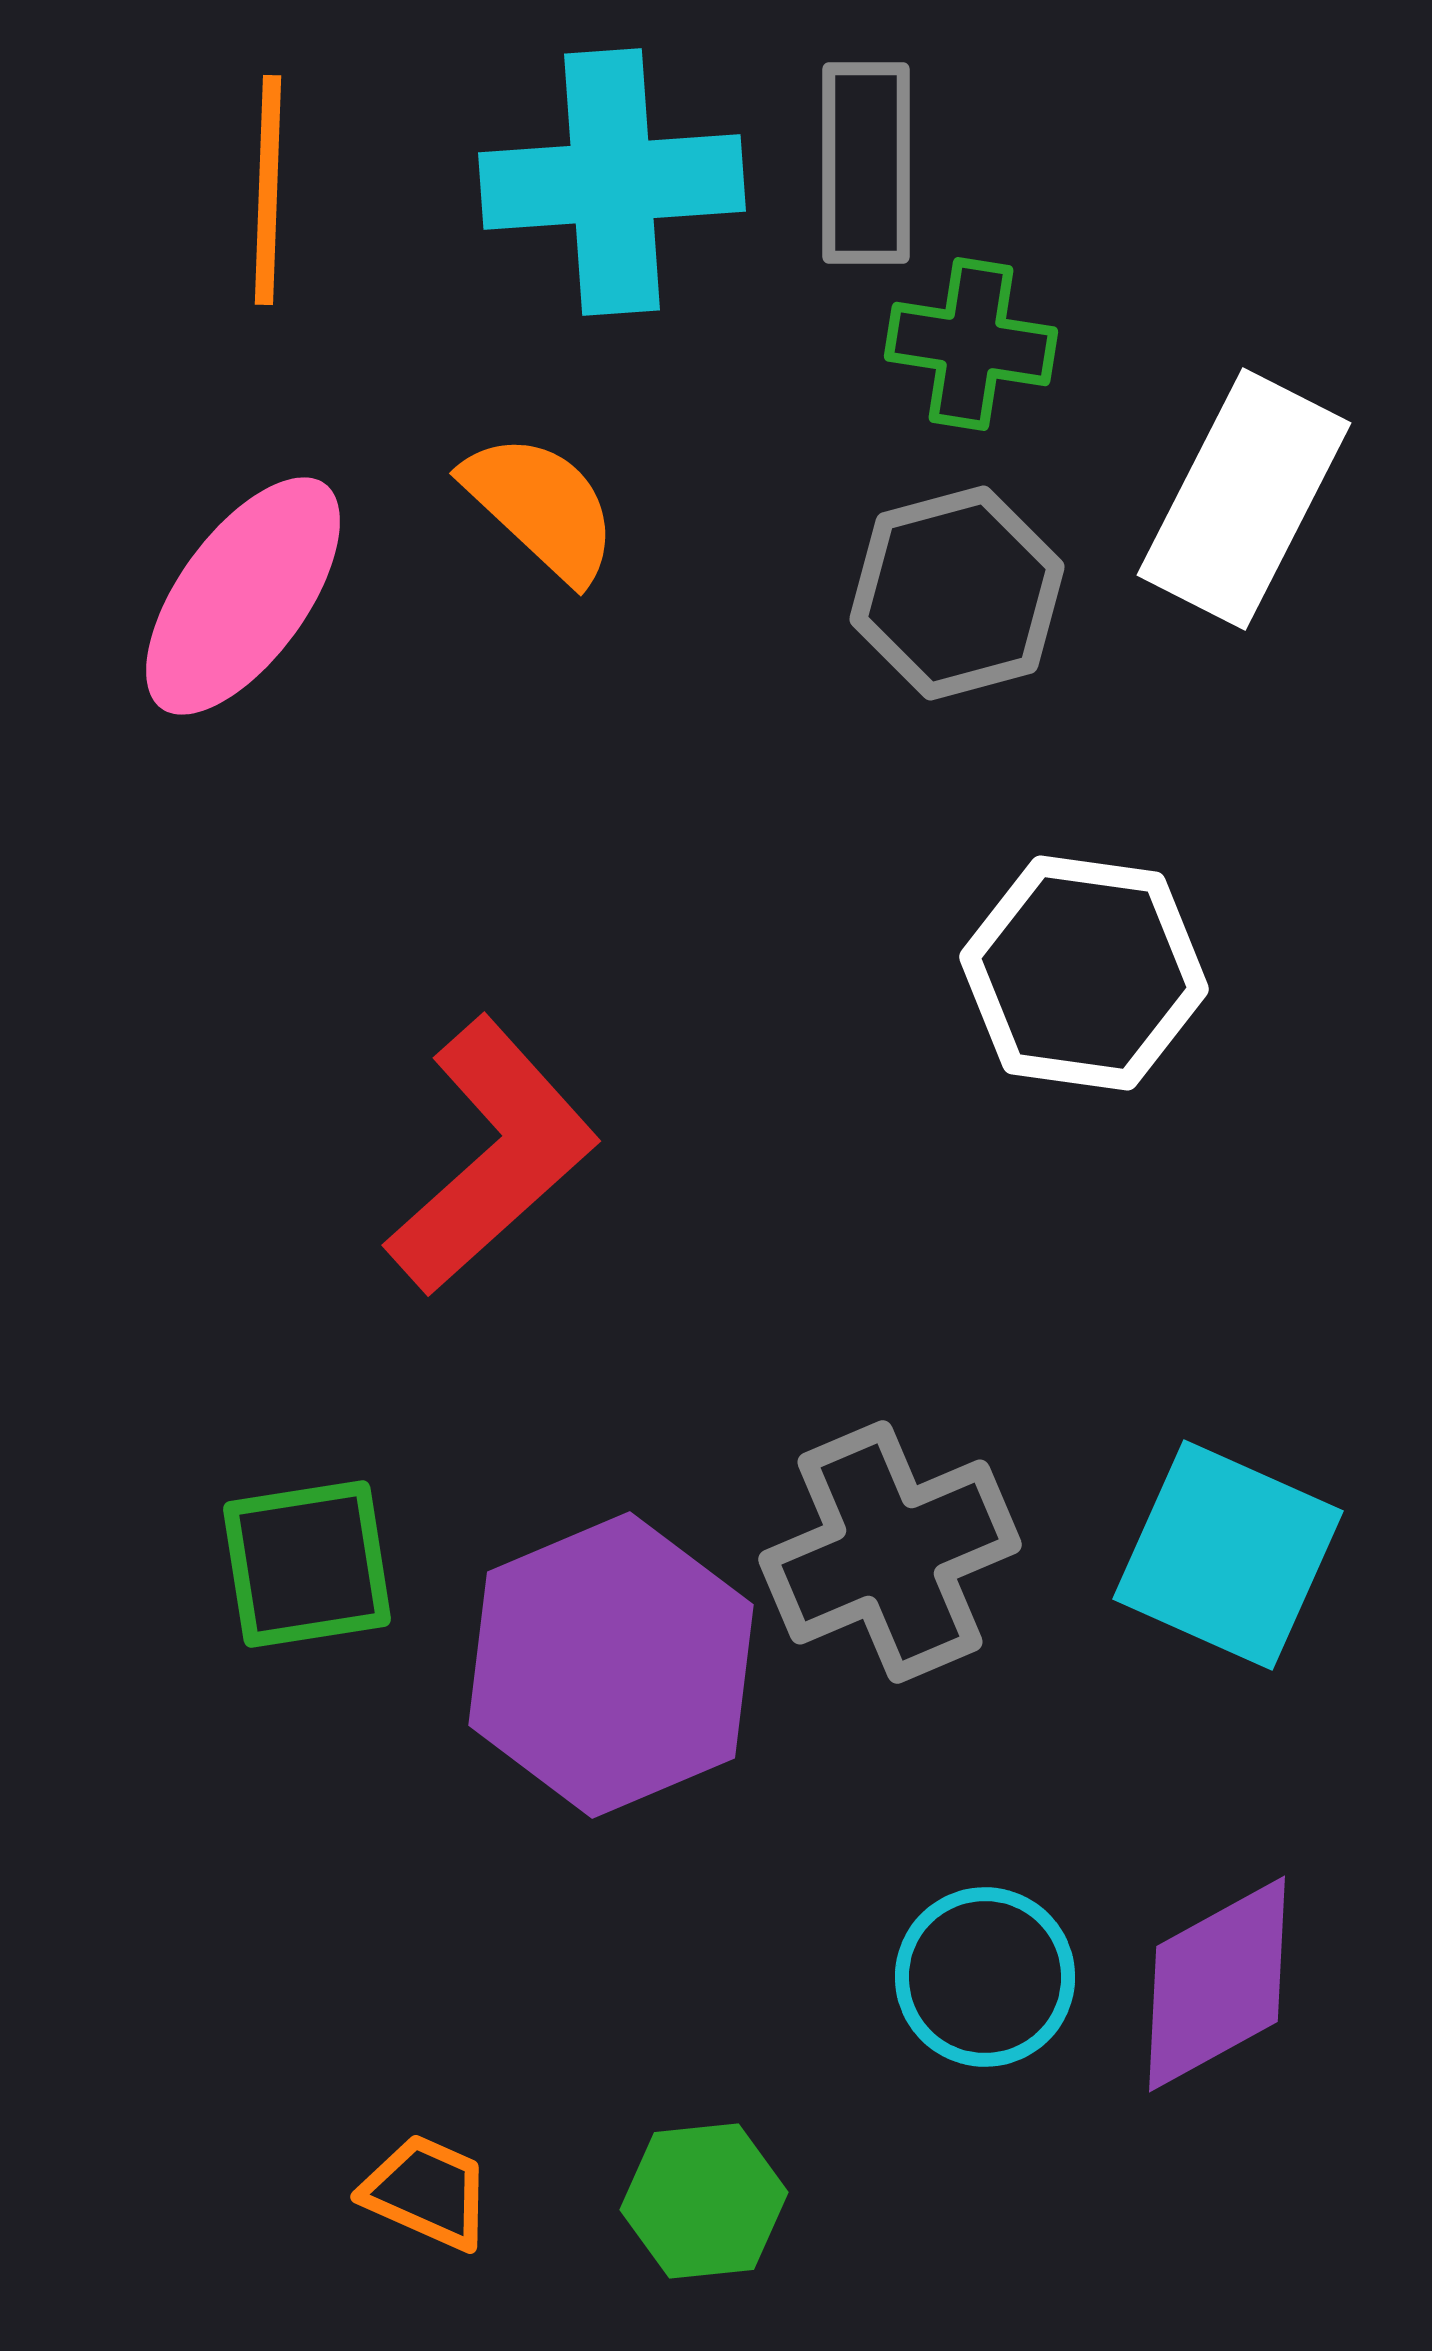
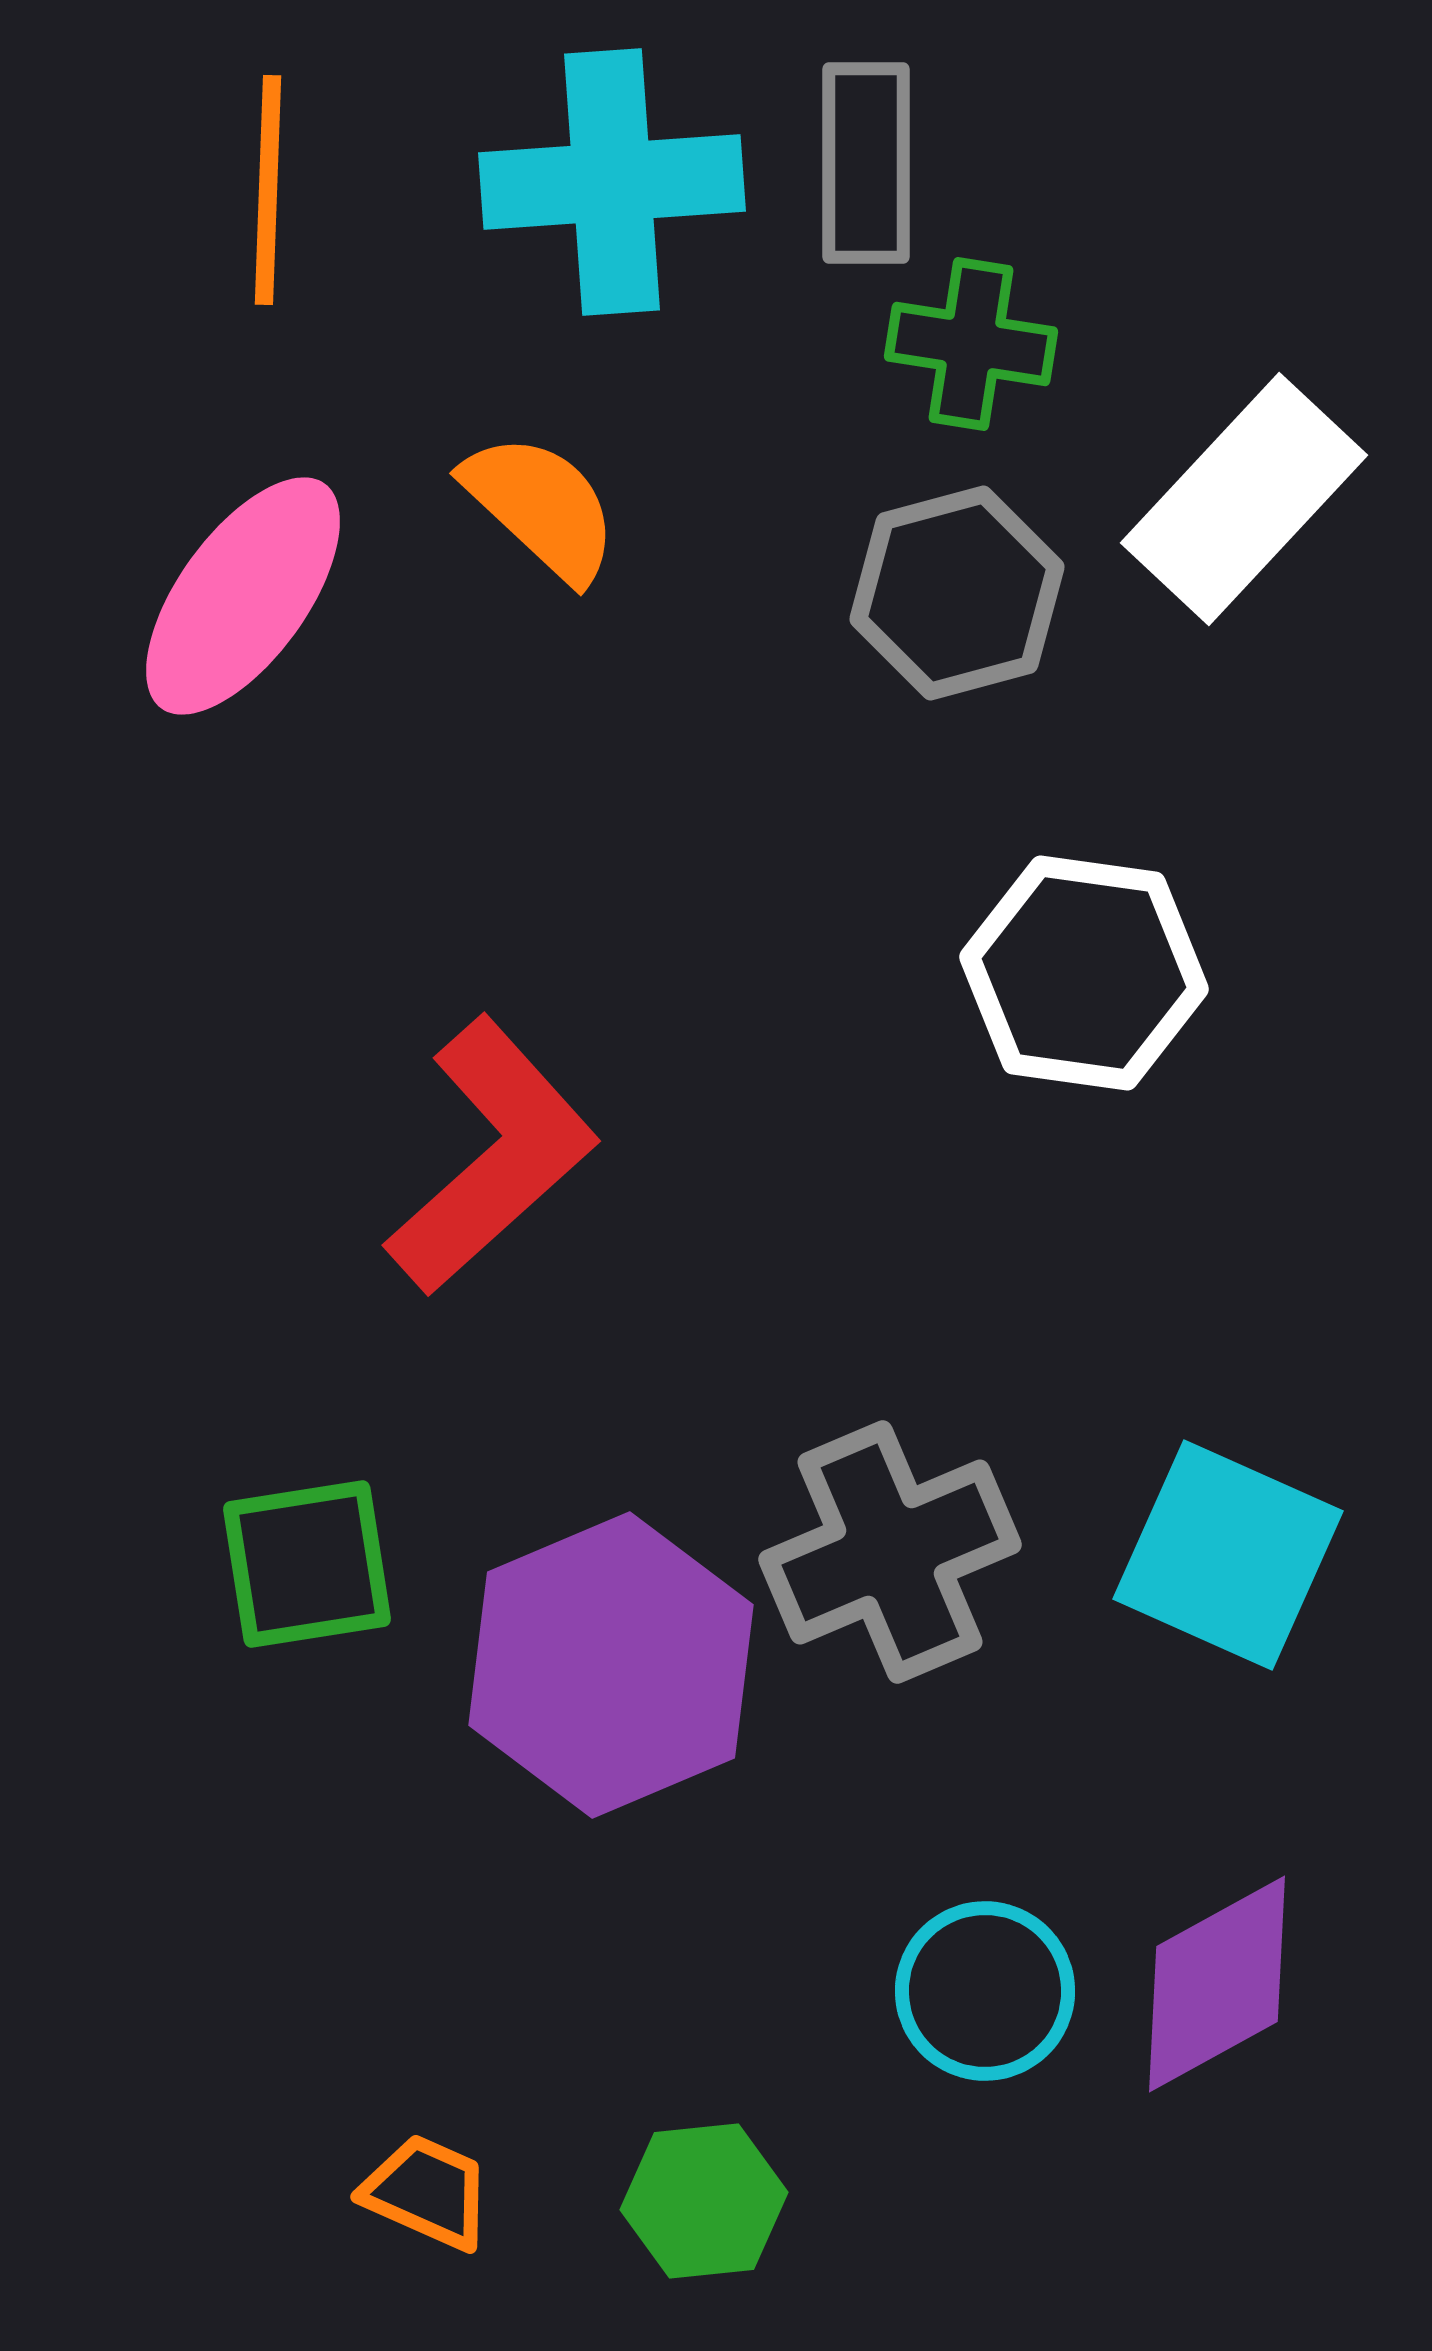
white rectangle: rotated 16 degrees clockwise
cyan circle: moved 14 px down
